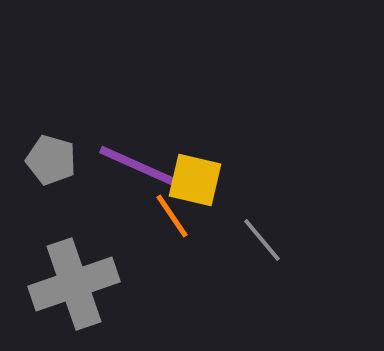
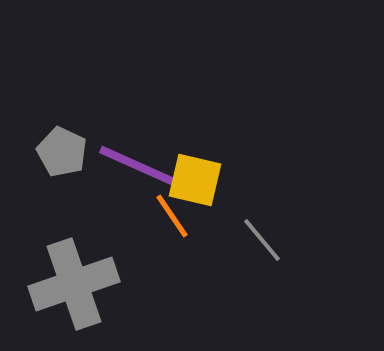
gray pentagon: moved 11 px right, 8 px up; rotated 9 degrees clockwise
